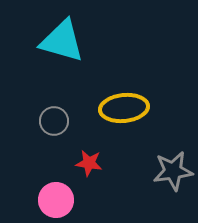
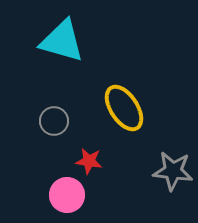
yellow ellipse: rotated 63 degrees clockwise
red star: moved 2 px up
gray star: rotated 15 degrees clockwise
pink circle: moved 11 px right, 5 px up
